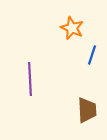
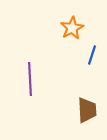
orange star: rotated 20 degrees clockwise
